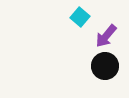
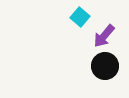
purple arrow: moved 2 px left
